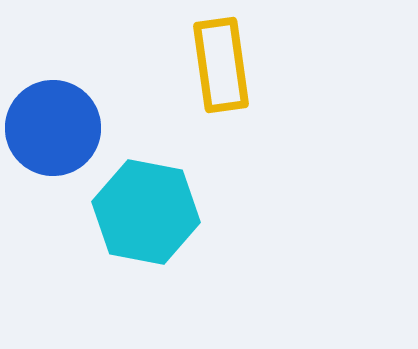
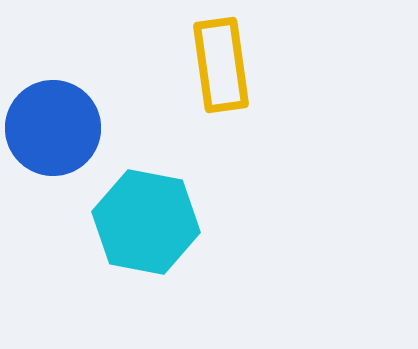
cyan hexagon: moved 10 px down
